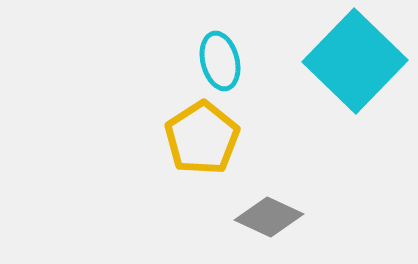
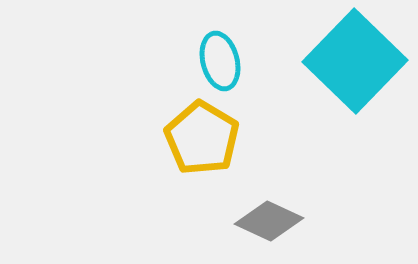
yellow pentagon: rotated 8 degrees counterclockwise
gray diamond: moved 4 px down
